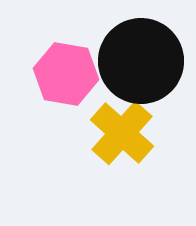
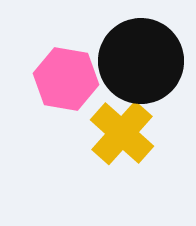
pink hexagon: moved 5 px down
